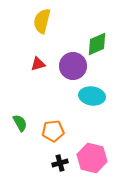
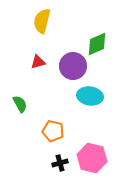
red triangle: moved 2 px up
cyan ellipse: moved 2 px left
green semicircle: moved 19 px up
orange pentagon: rotated 20 degrees clockwise
